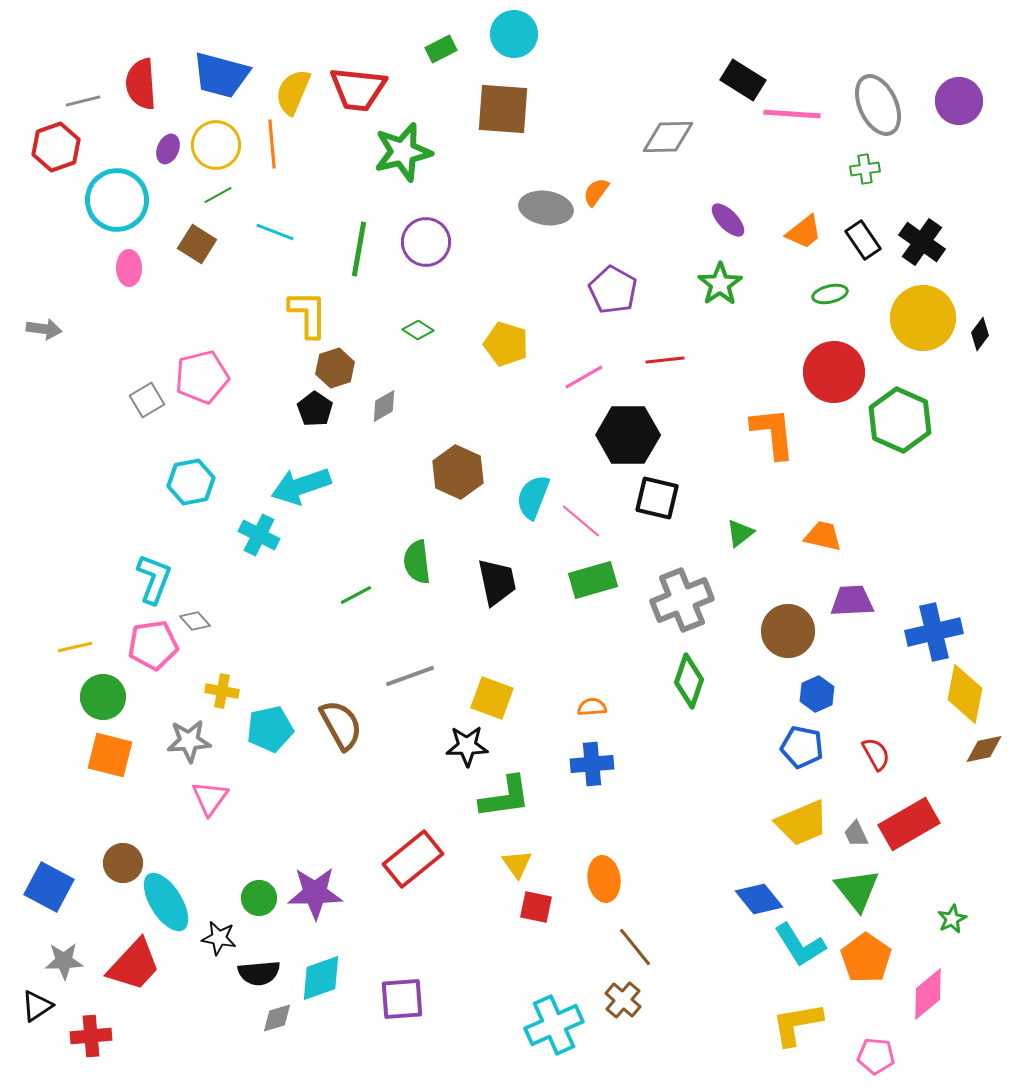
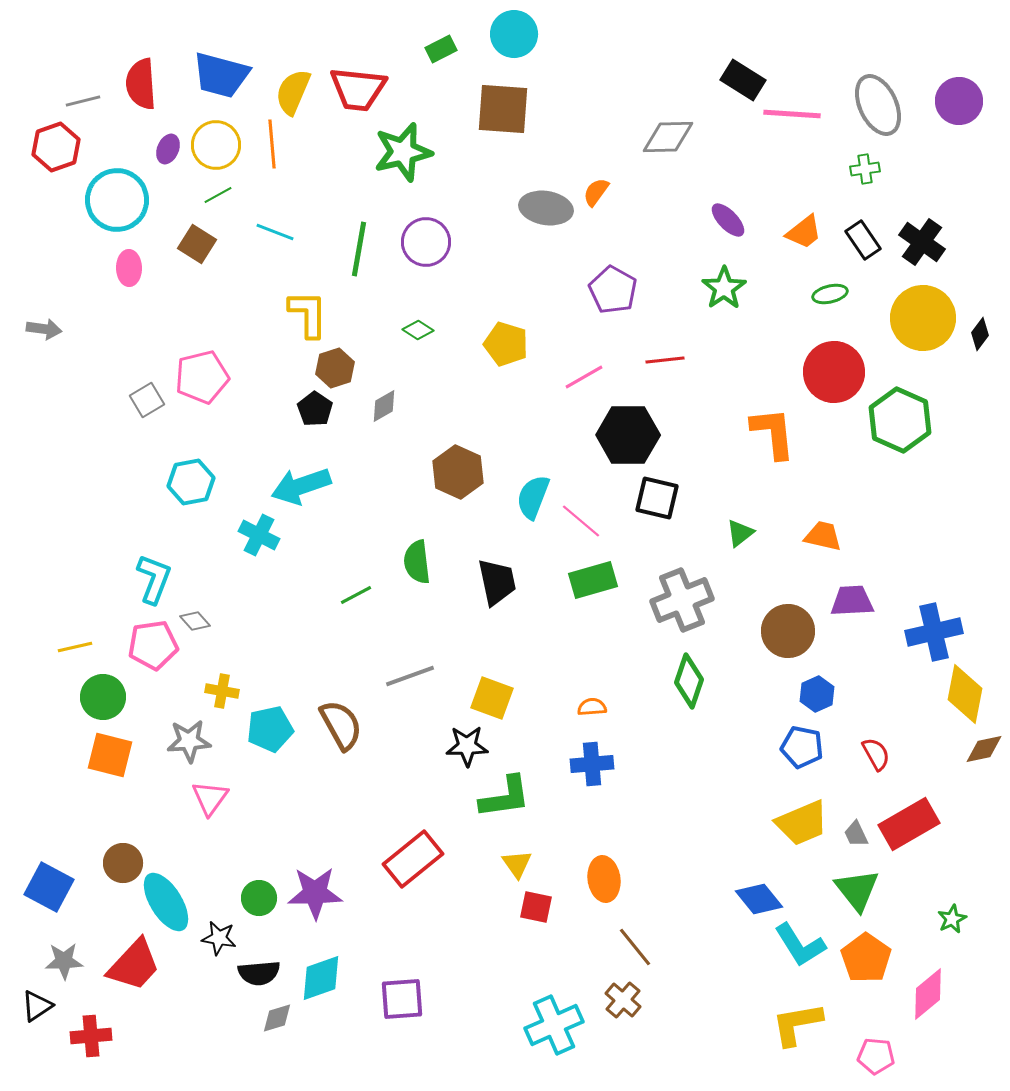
green star at (720, 284): moved 4 px right, 4 px down
